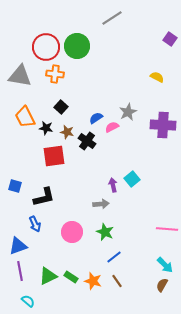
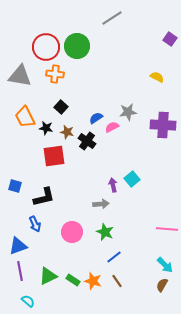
gray star: rotated 18 degrees clockwise
green rectangle: moved 2 px right, 3 px down
